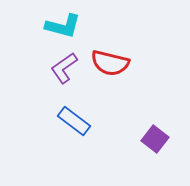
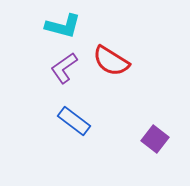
red semicircle: moved 1 px right, 2 px up; rotated 18 degrees clockwise
